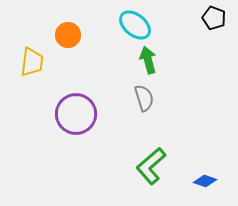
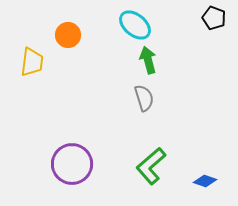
purple circle: moved 4 px left, 50 px down
